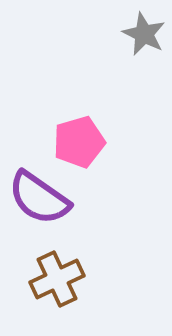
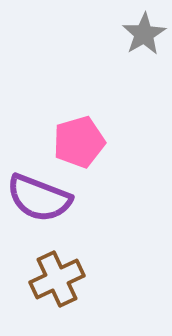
gray star: rotated 15 degrees clockwise
purple semicircle: rotated 14 degrees counterclockwise
